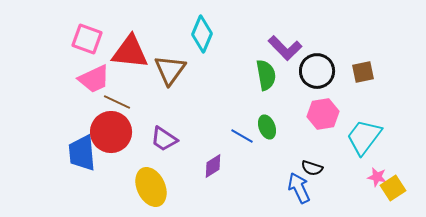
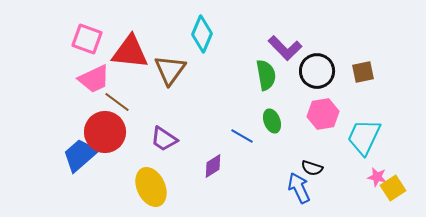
brown line: rotated 12 degrees clockwise
green ellipse: moved 5 px right, 6 px up
red circle: moved 6 px left
cyan trapezoid: rotated 12 degrees counterclockwise
blue trapezoid: moved 2 px left, 2 px down; rotated 54 degrees clockwise
